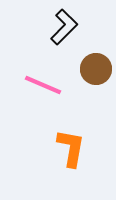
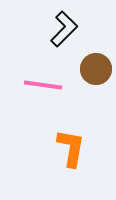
black L-shape: moved 2 px down
pink line: rotated 15 degrees counterclockwise
